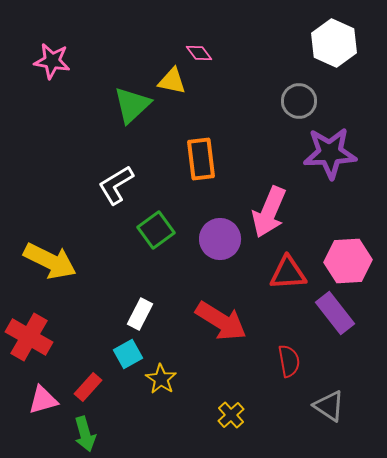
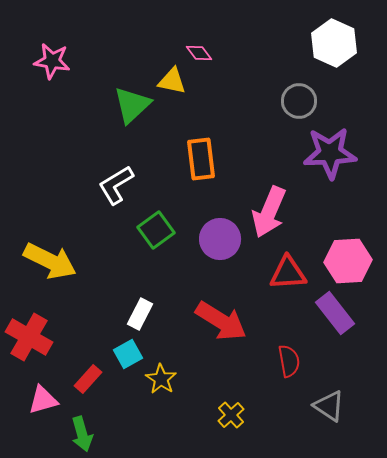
red rectangle: moved 8 px up
green arrow: moved 3 px left
